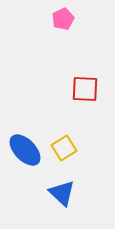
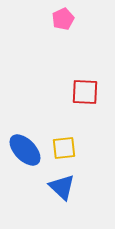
red square: moved 3 px down
yellow square: rotated 25 degrees clockwise
blue triangle: moved 6 px up
